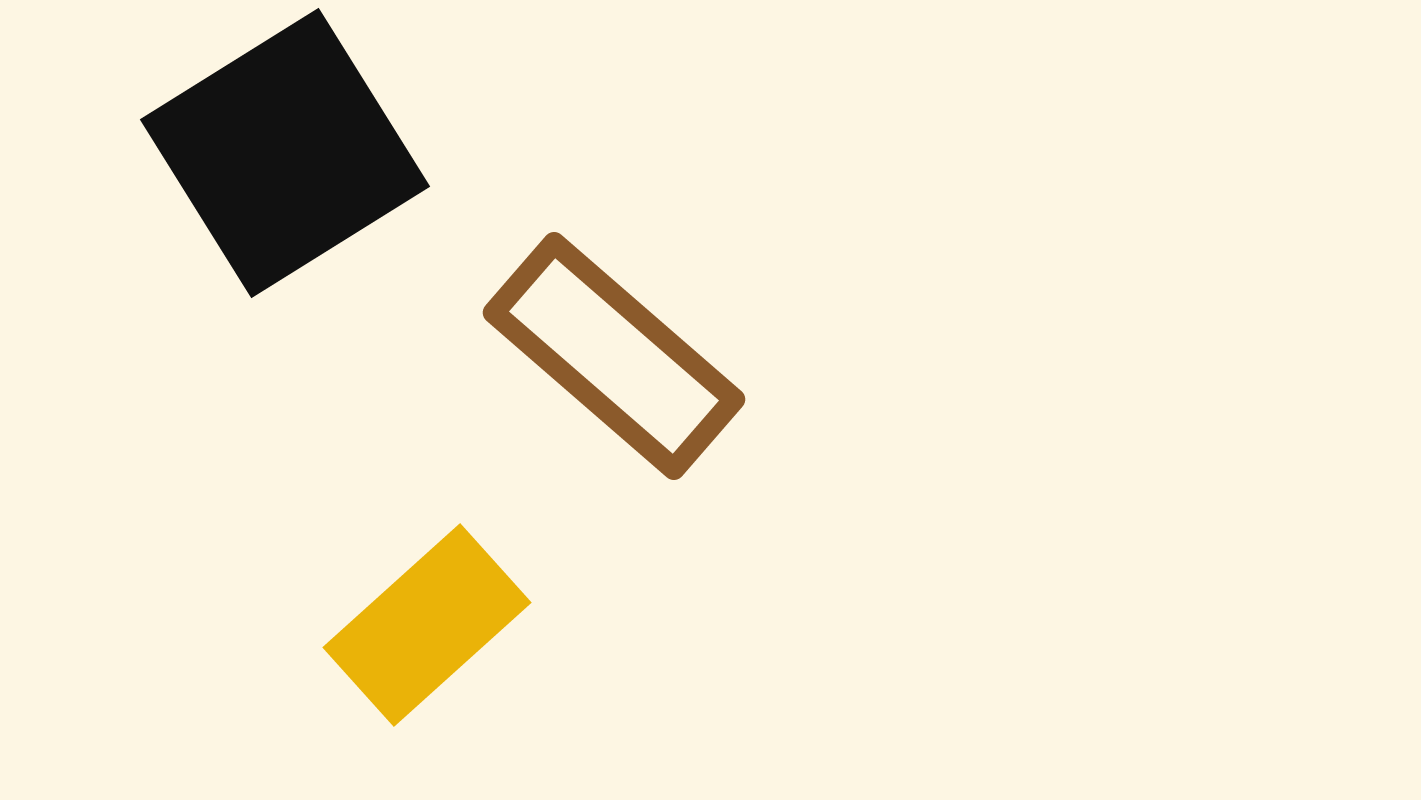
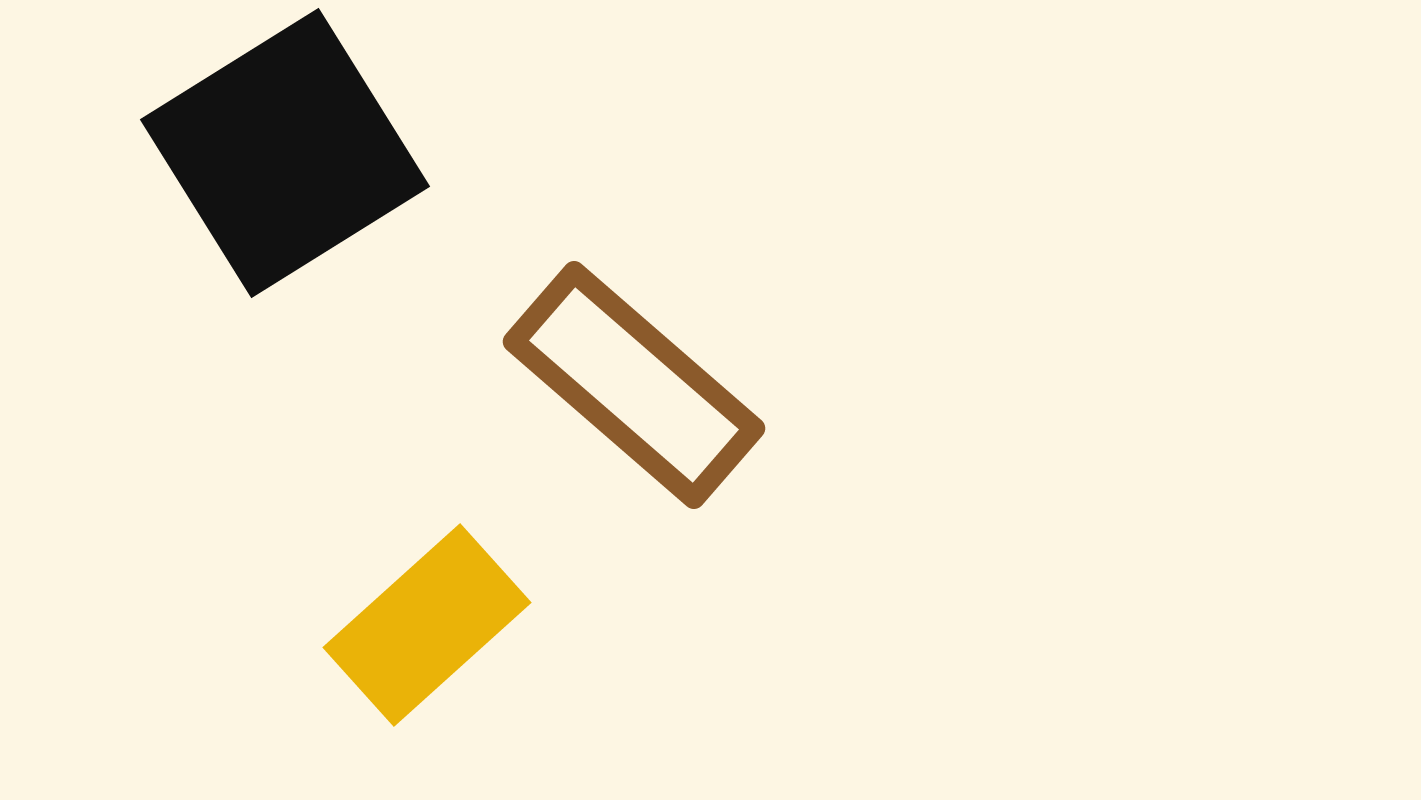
brown rectangle: moved 20 px right, 29 px down
